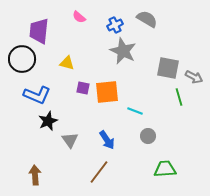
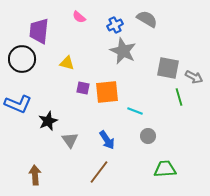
blue L-shape: moved 19 px left, 9 px down
